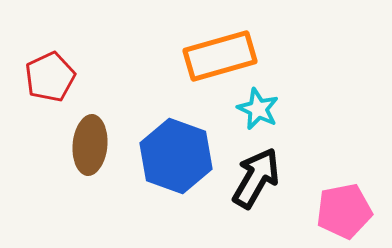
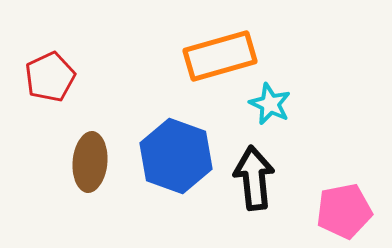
cyan star: moved 12 px right, 5 px up
brown ellipse: moved 17 px down
black arrow: moved 2 px left; rotated 36 degrees counterclockwise
